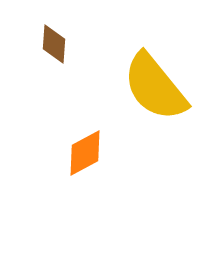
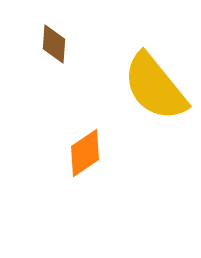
orange diamond: rotated 6 degrees counterclockwise
